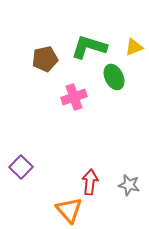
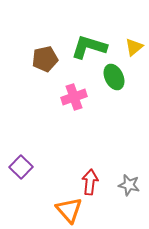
yellow triangle: rotated 18 degrees counterclockwise
